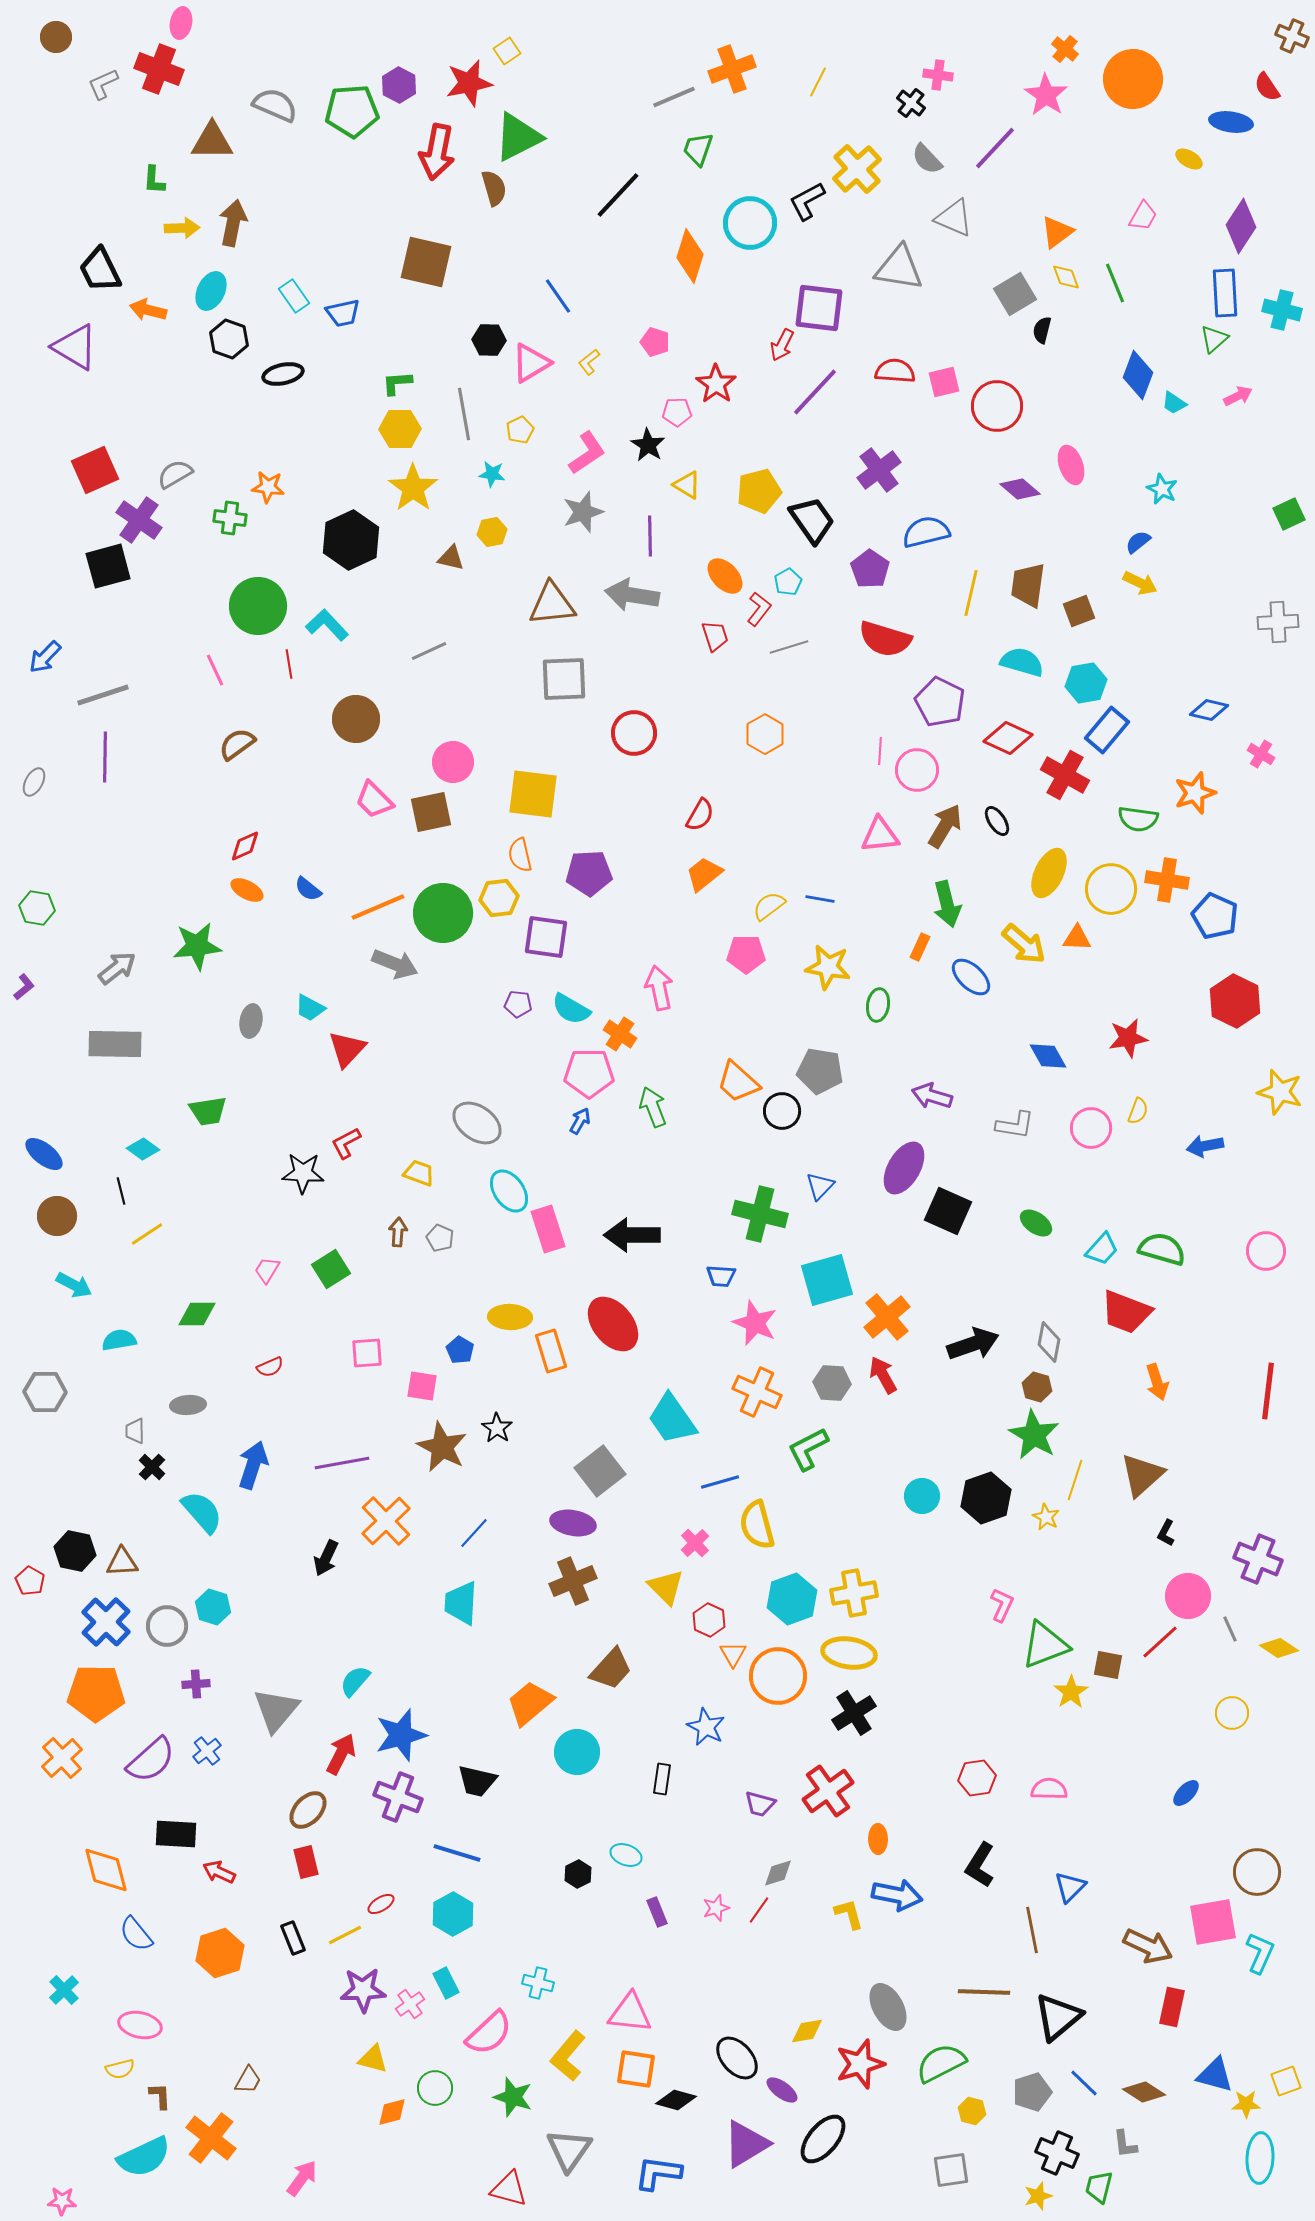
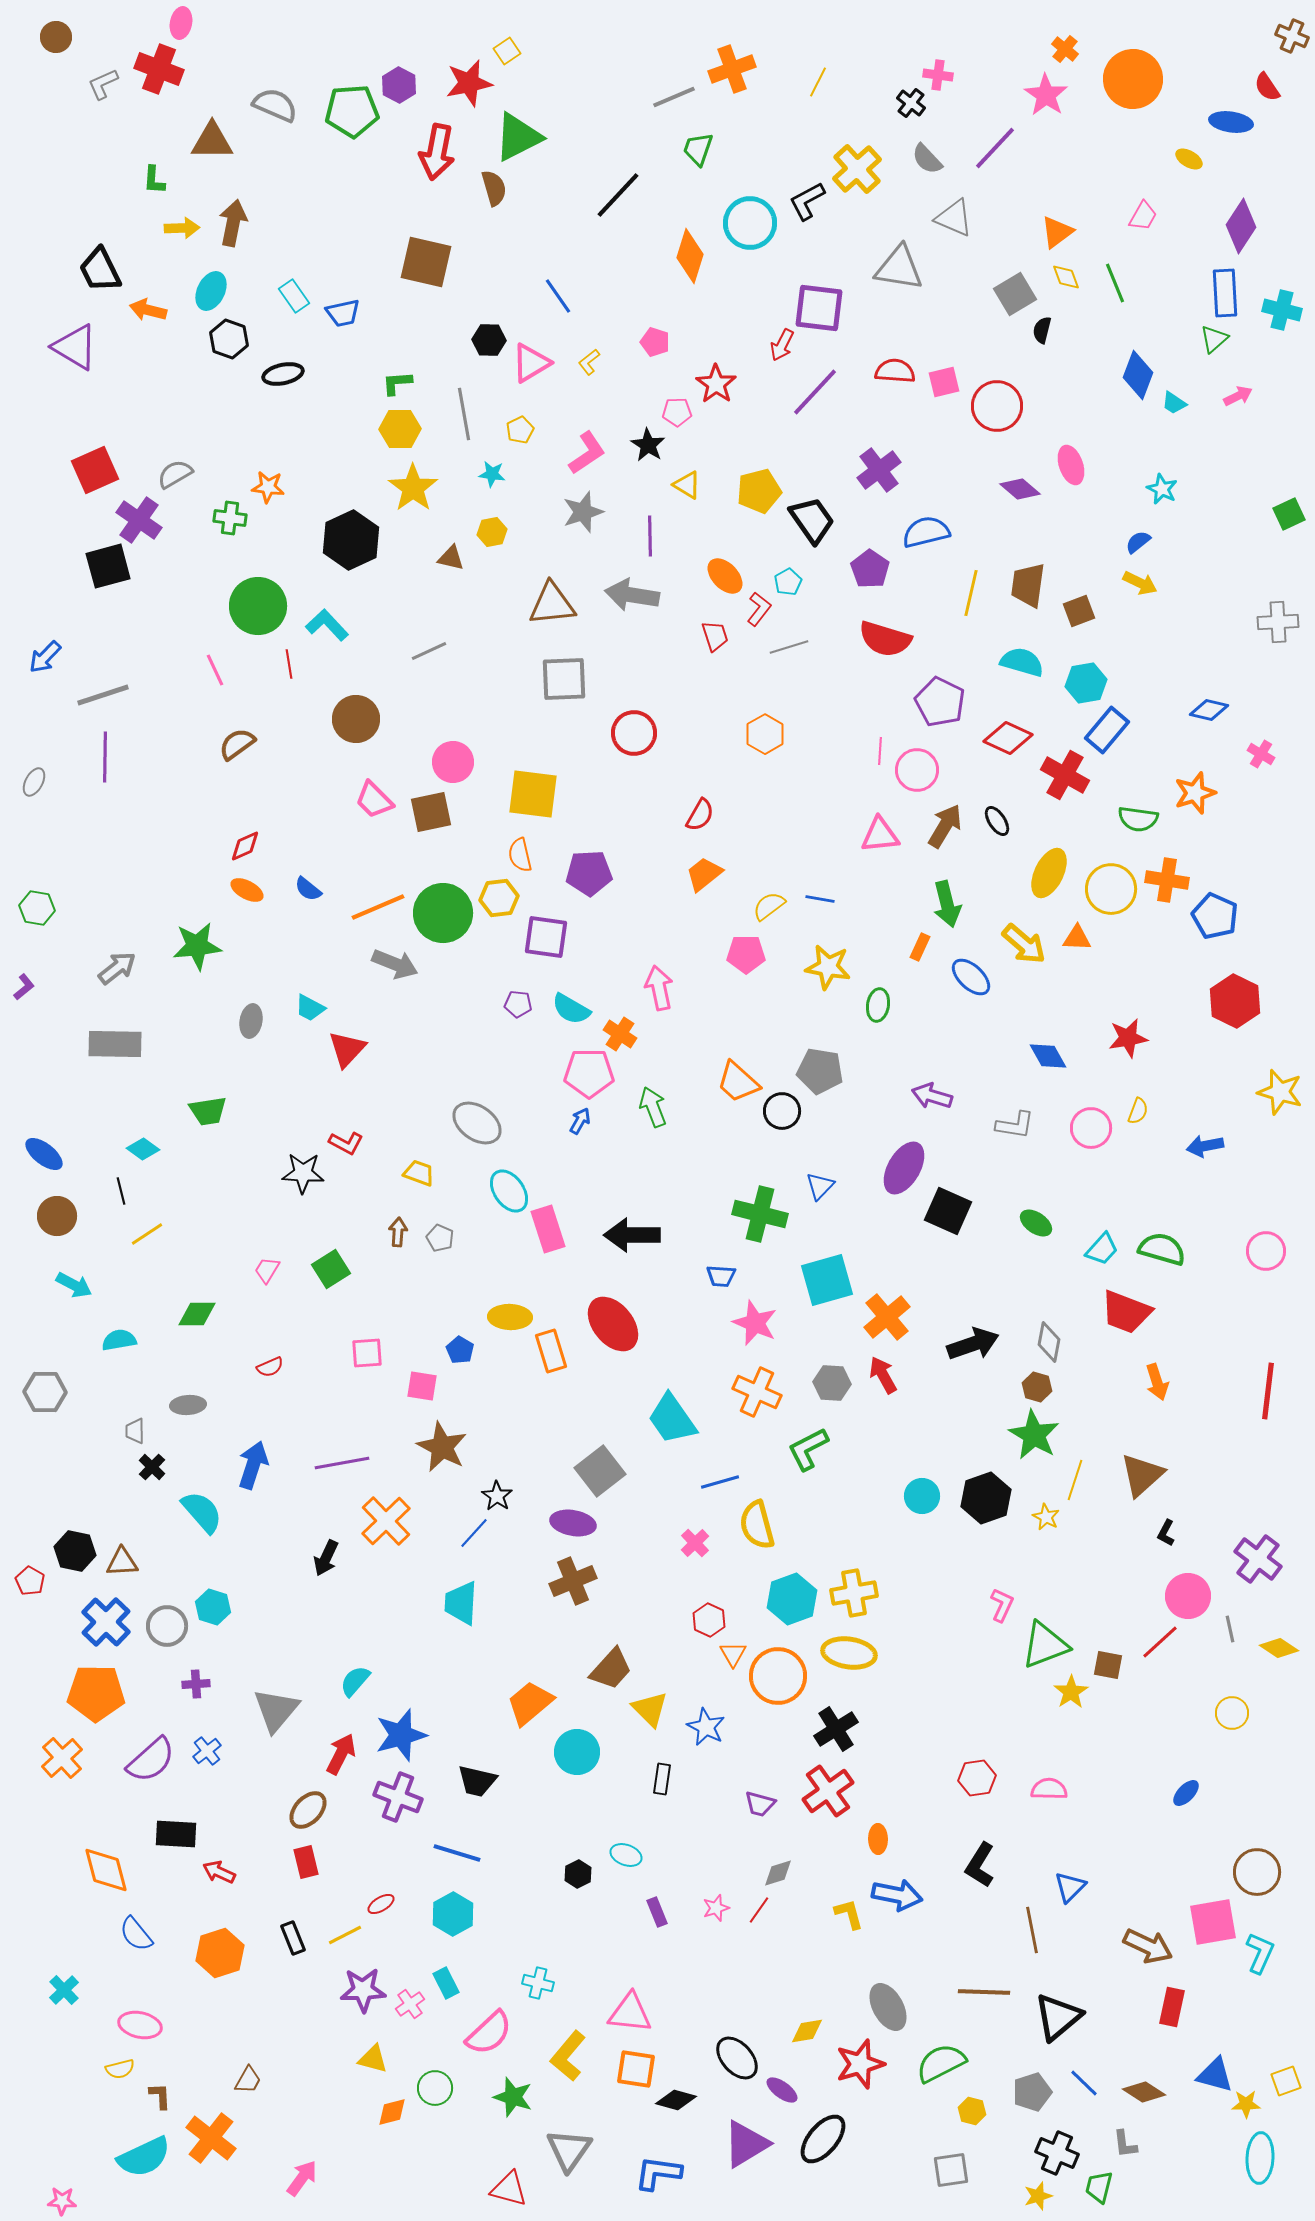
red L-shape at (346, 1143): rotated 124 degrees counterclockwise
black star at (497, 1428): moved 68 px down
purple cross at (1258, 1559): rotated 15 degrees clockwise
yellow triangle at (666, 1587): moved 16 px left, 122 px down
gray line at (1230, 1629): rotated 12 degrees clockwise
black cross at (854, 1713): moved 18 px left, 16 px down
